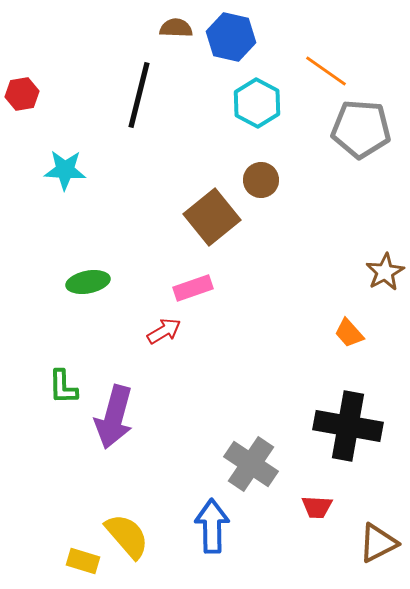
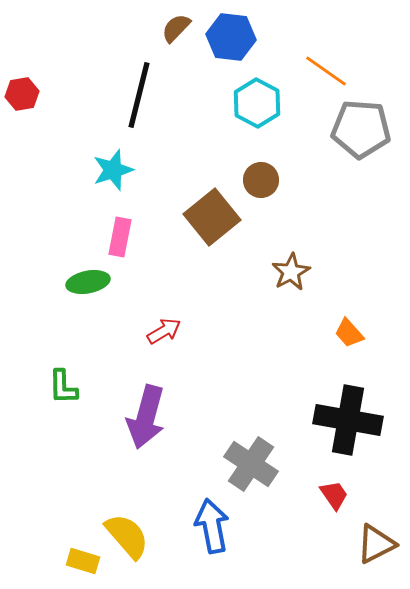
brown semicircle: rotated 48 degrees counterclockwise
blue hexagon: rotated 6 degrees counterclockwise
cyan star: moved 48 px right; rotated 21 degrees counterclockwise
brown star: moved 94 px left
pink rectangle: moved 73 px left, 51 px up; rotated 60 degrees counterclockwise
purple arrow: moved 32 px right
black cross: moved 6 px up
red trapezoid: moved 17 px right, 12 px up; rotated 128 degrees counterclockwise
blue arrow: rotated 10 degrees counterclockwise
brown triangle: moved 2 px left, 1 px down
